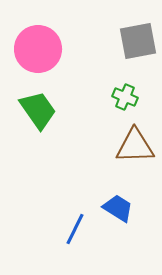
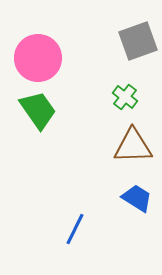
gray square: rotated 9 degrees counterclockwise
pink circle: moved 9 px down
green cross: rotated 15 degrees clockwise
brown triangle: moved 2 px left
blue trapezoid: moved 19 px right, 10 px up
